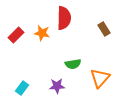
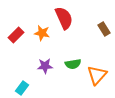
red semicircle: rotated 25 degrees counterclockwise
orange triangle: moved 3 px left, 3 px up
purple star: moved 12 px left, 20 px up
